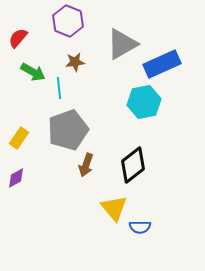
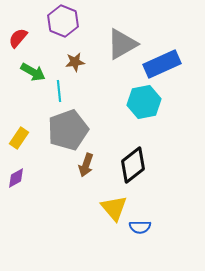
purple hexagon: moved 5 px left
cyan line: moved 3 px down
